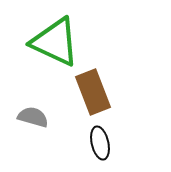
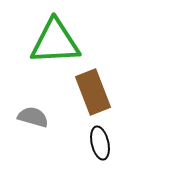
green triangle: rotated 28 degrees counterclockwise
